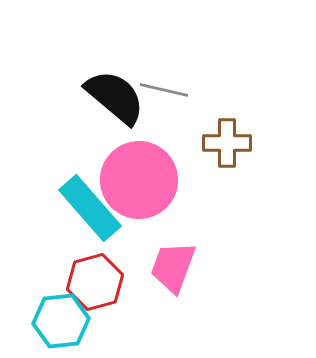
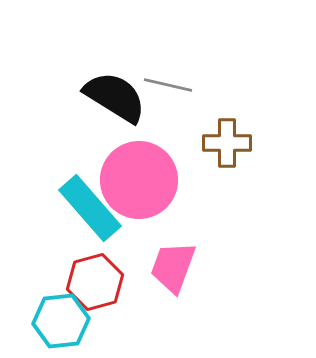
gray line: moved 4 px right, 5 px up
black semicircle: rotated 8 degrees counterclockwise
